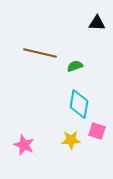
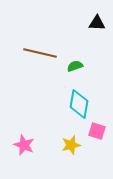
yellow star: moved 5 px down; rotated 12 degrees counterclockwise
